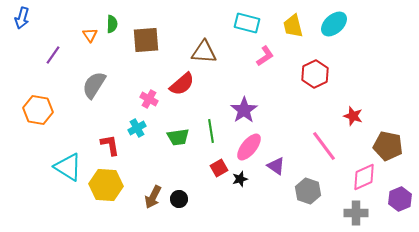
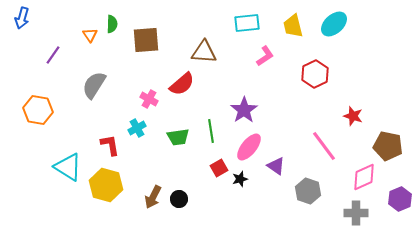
cyan rectangle: rotated 20 degrees counterclockwise
yellow hexagon: rotated 12 degrees clockwise
